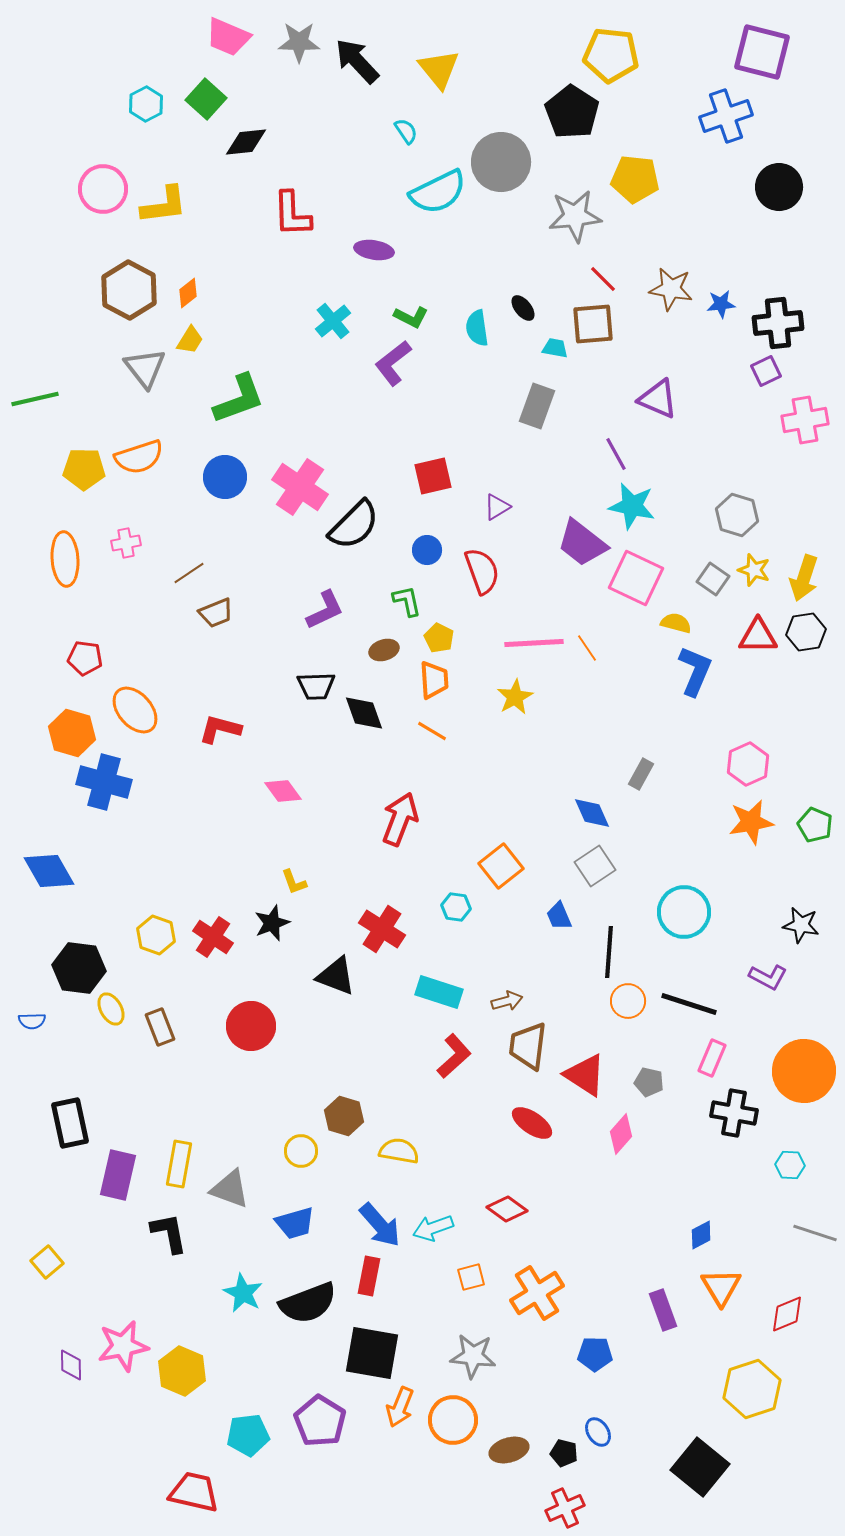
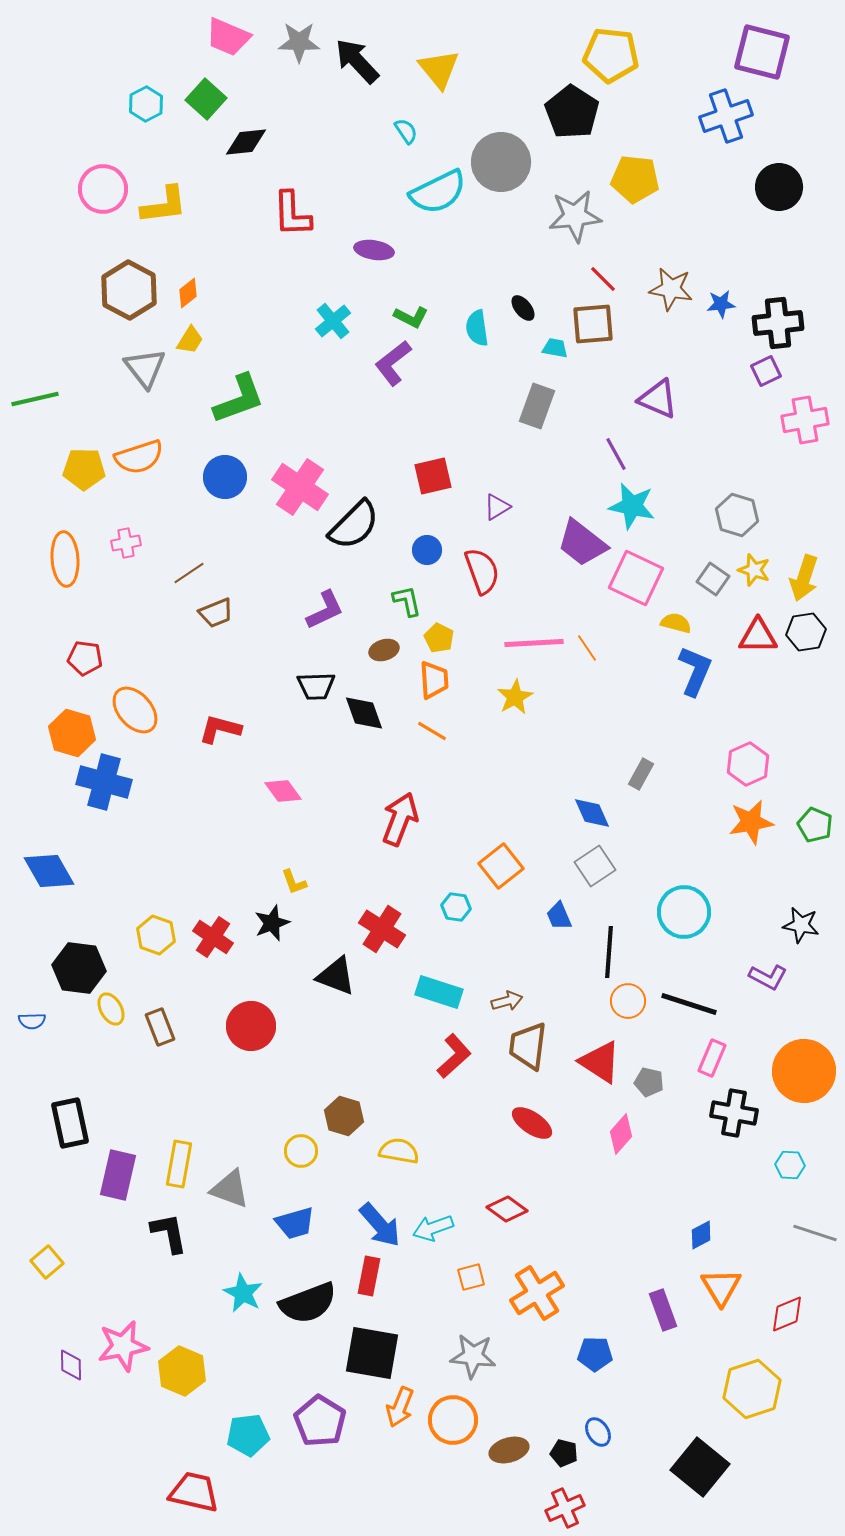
red triangle at (585, 1075): moved 15 px right, 13 px up
